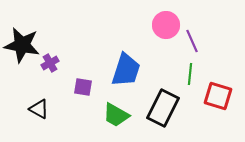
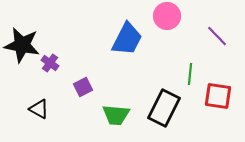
pink circle: moved 1 px right, 9 px up
purple line: moved 25 px right, 5 px up; rotated 20 degrees counterclockwise
purple cross: rotated 24 degrees counterclockwise
blue trapezoid: moved 1 px right, 31 px up; rotated 9 degrees clockwise
purple square: rotated 36 degrees counterclockwise
red square: rotated 8 degrees counterclockwise
black rectangle: moved 1 px right
green trapezoid: rotated 24 degrees counterclockwise
